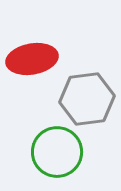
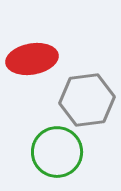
gray hexagon: moved 1 px down
